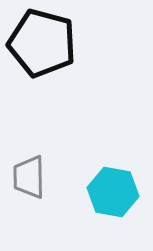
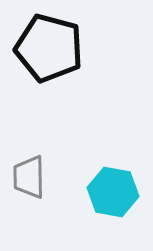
black pentagon: moved 7 px right, 5 px down
